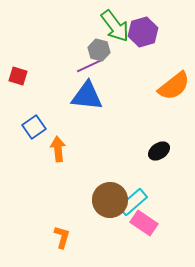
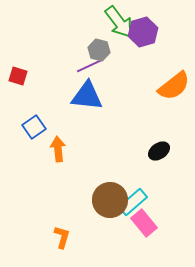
green arrow: moved 4 px right, 4 px up
pink rectangle: rotated 16 degrees clockwise
